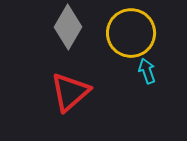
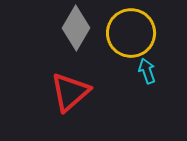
gray diamond: moved 8 px right, 1 px down
